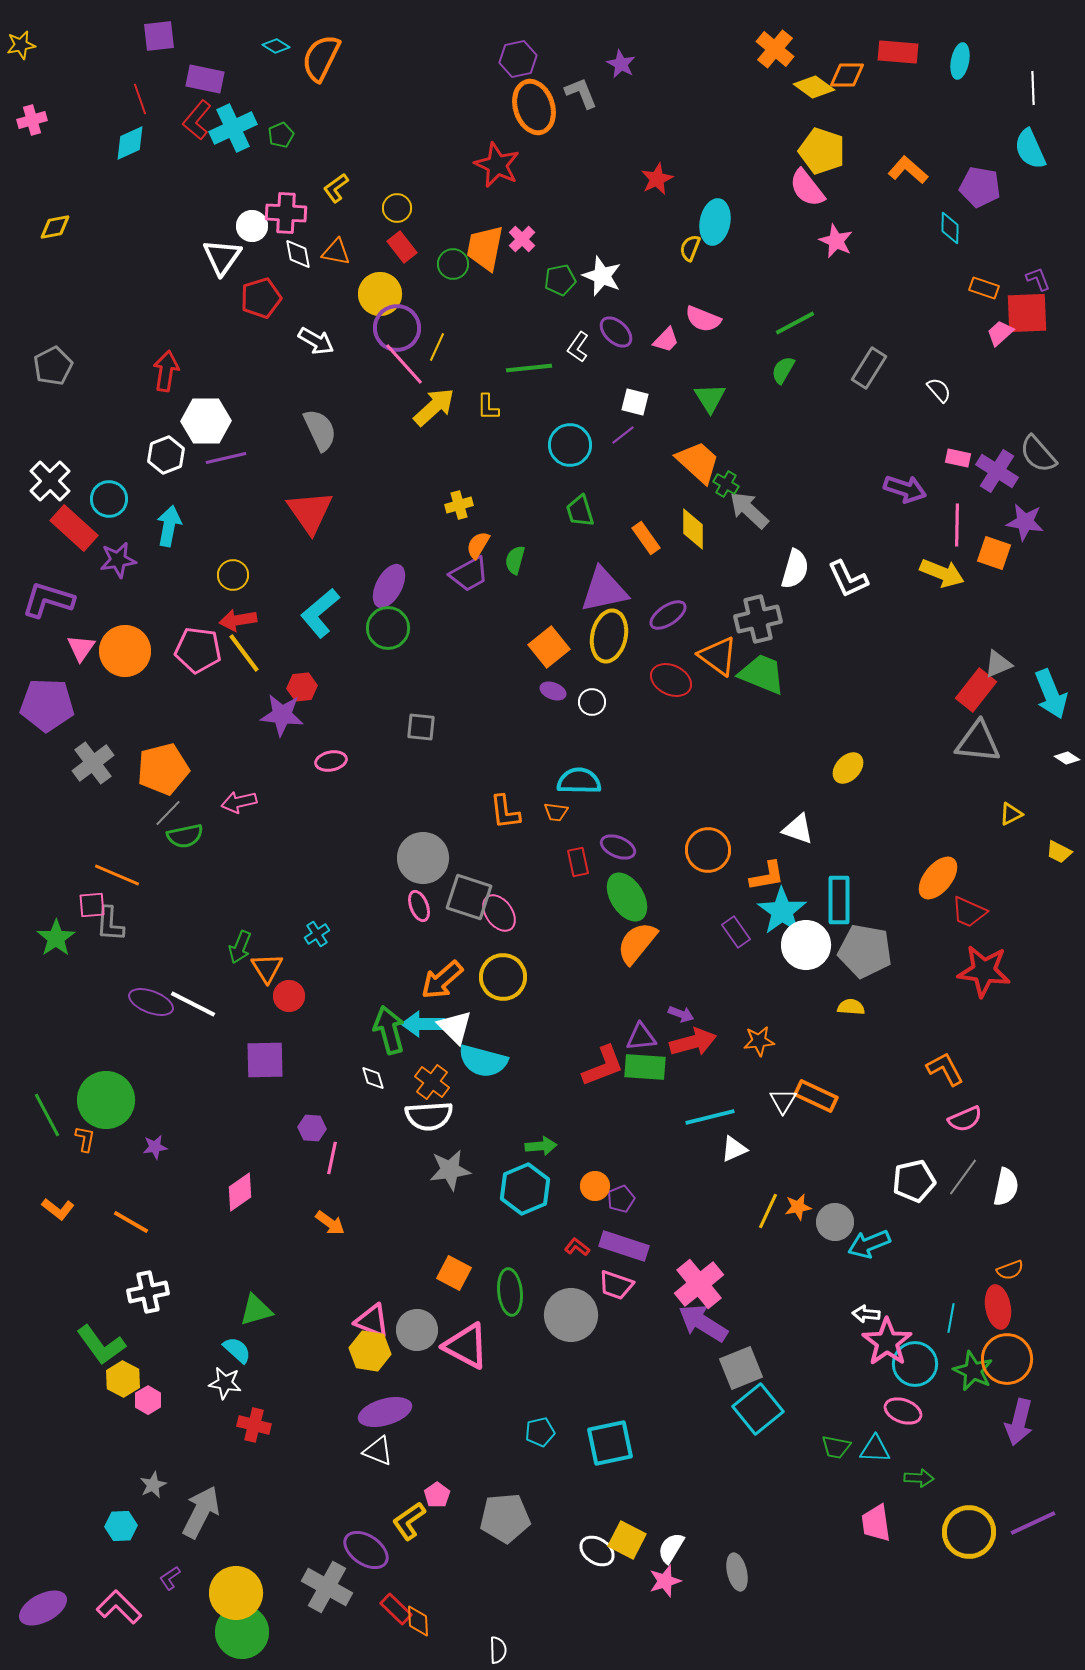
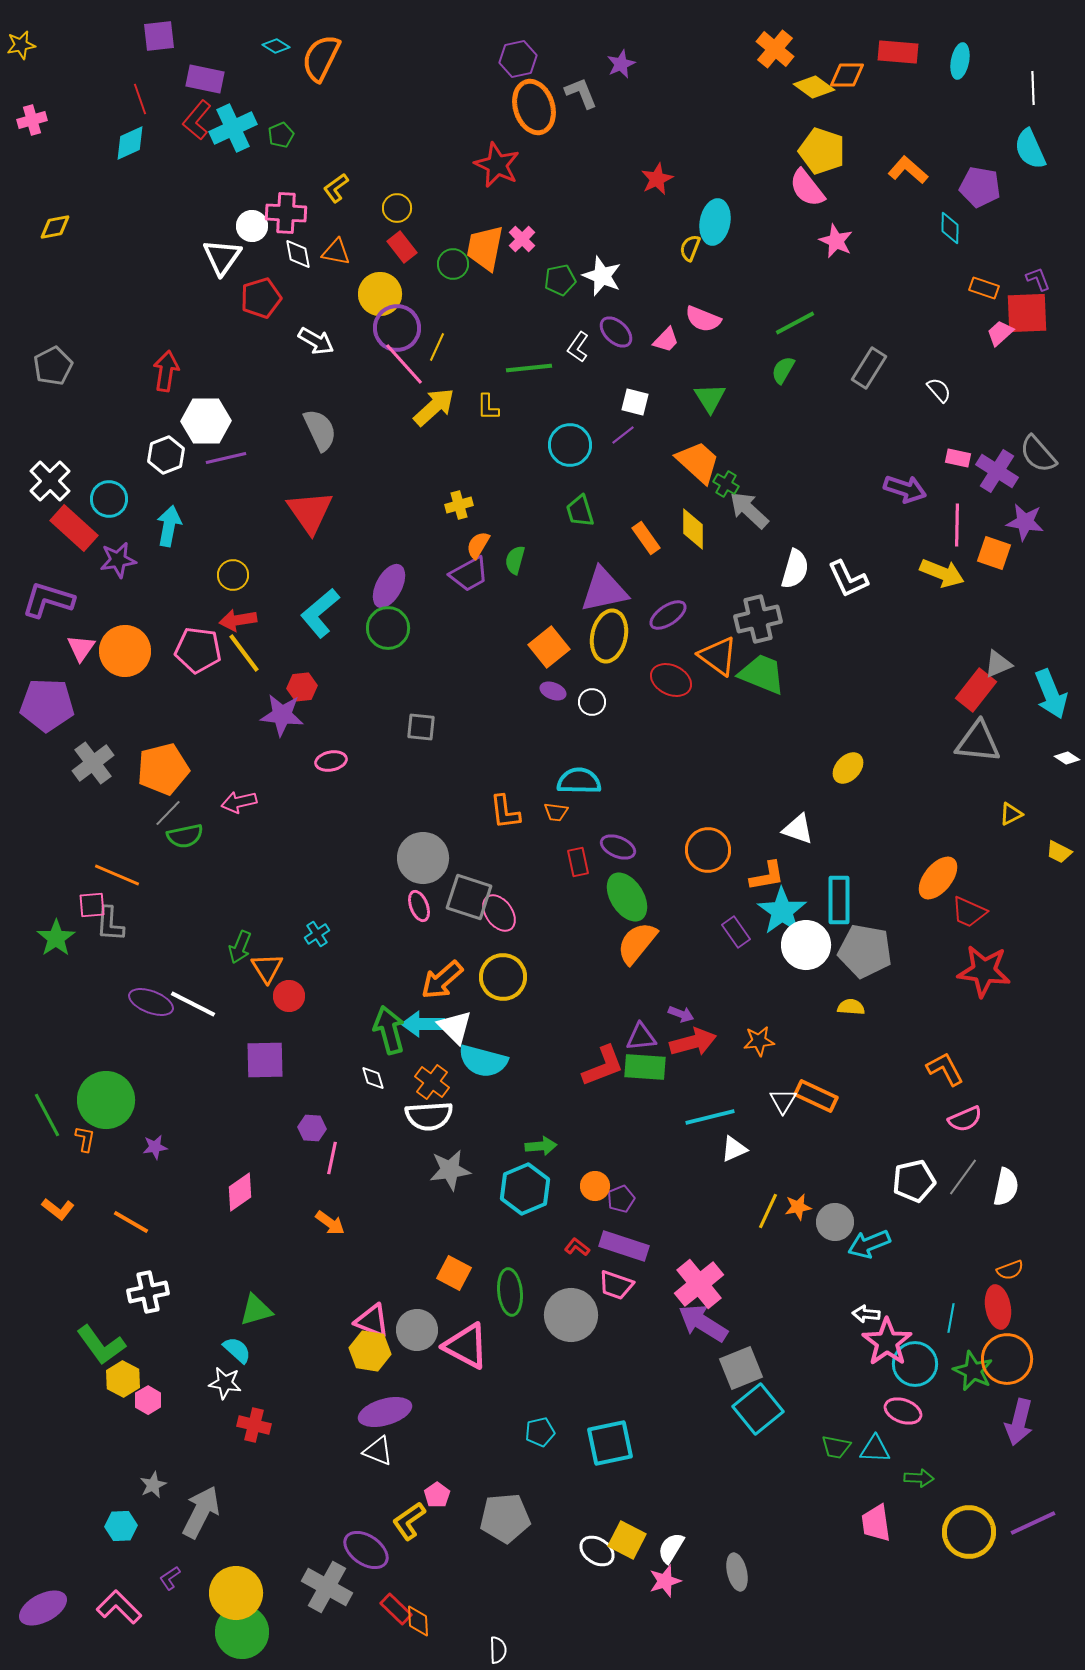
purple star at (621, 64): rotated 20 degrees clockwise
